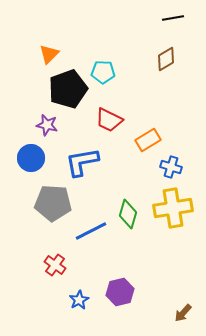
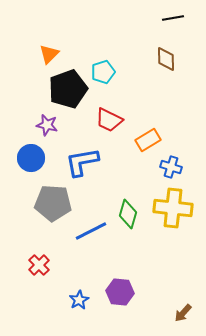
brown diamond: rotated 60 degrees counterclockwise
cyan pentagon: rotated 20 degrees counterclockwise
yellow cross: rotated 15 degrees clockwise
red cross: moved 16 px left; rotated 10 degrees clockwise
purple hexagon: rotated 20 degrees clockwise
